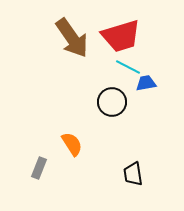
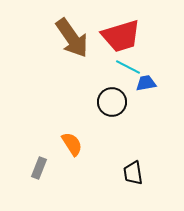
black trapezoid: moved 1 px up
